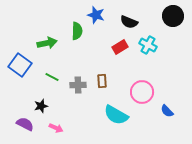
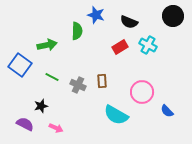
green arrow: moved 2 px down
gray cross: rotated 28 degrees clockwise
